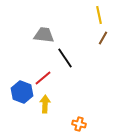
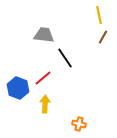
brown line: moved 1 px up
blue hexagon: moved 4 px left, 4 px up
